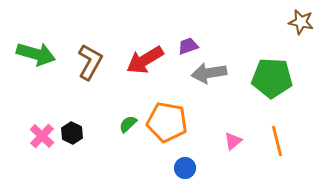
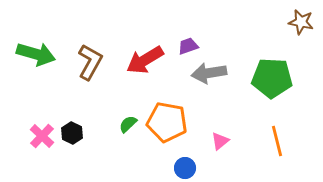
pink triangle: moved 13 px left
